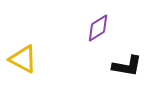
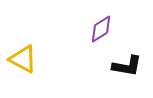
purple diamond: moved 3 px right, 1 px down
